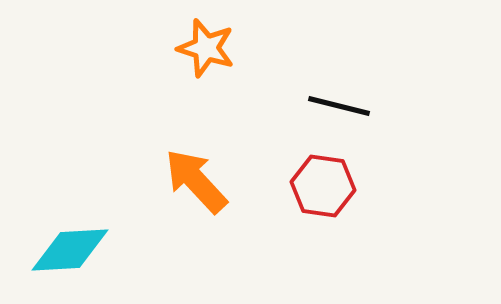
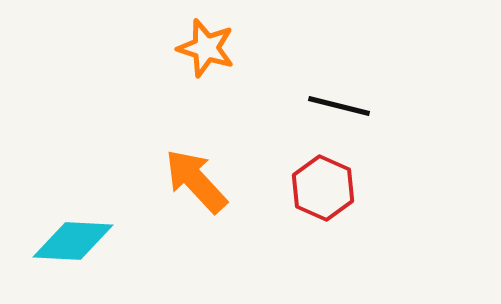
red hexagon: moved 2 px down; rotated 16 degrees clockwise
cyan diamond: moved 3 px right, 9 px up; rotated 6 degrees clockwise
